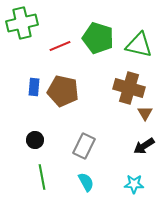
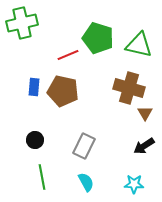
red line: moved 8 px right, 9 px down
